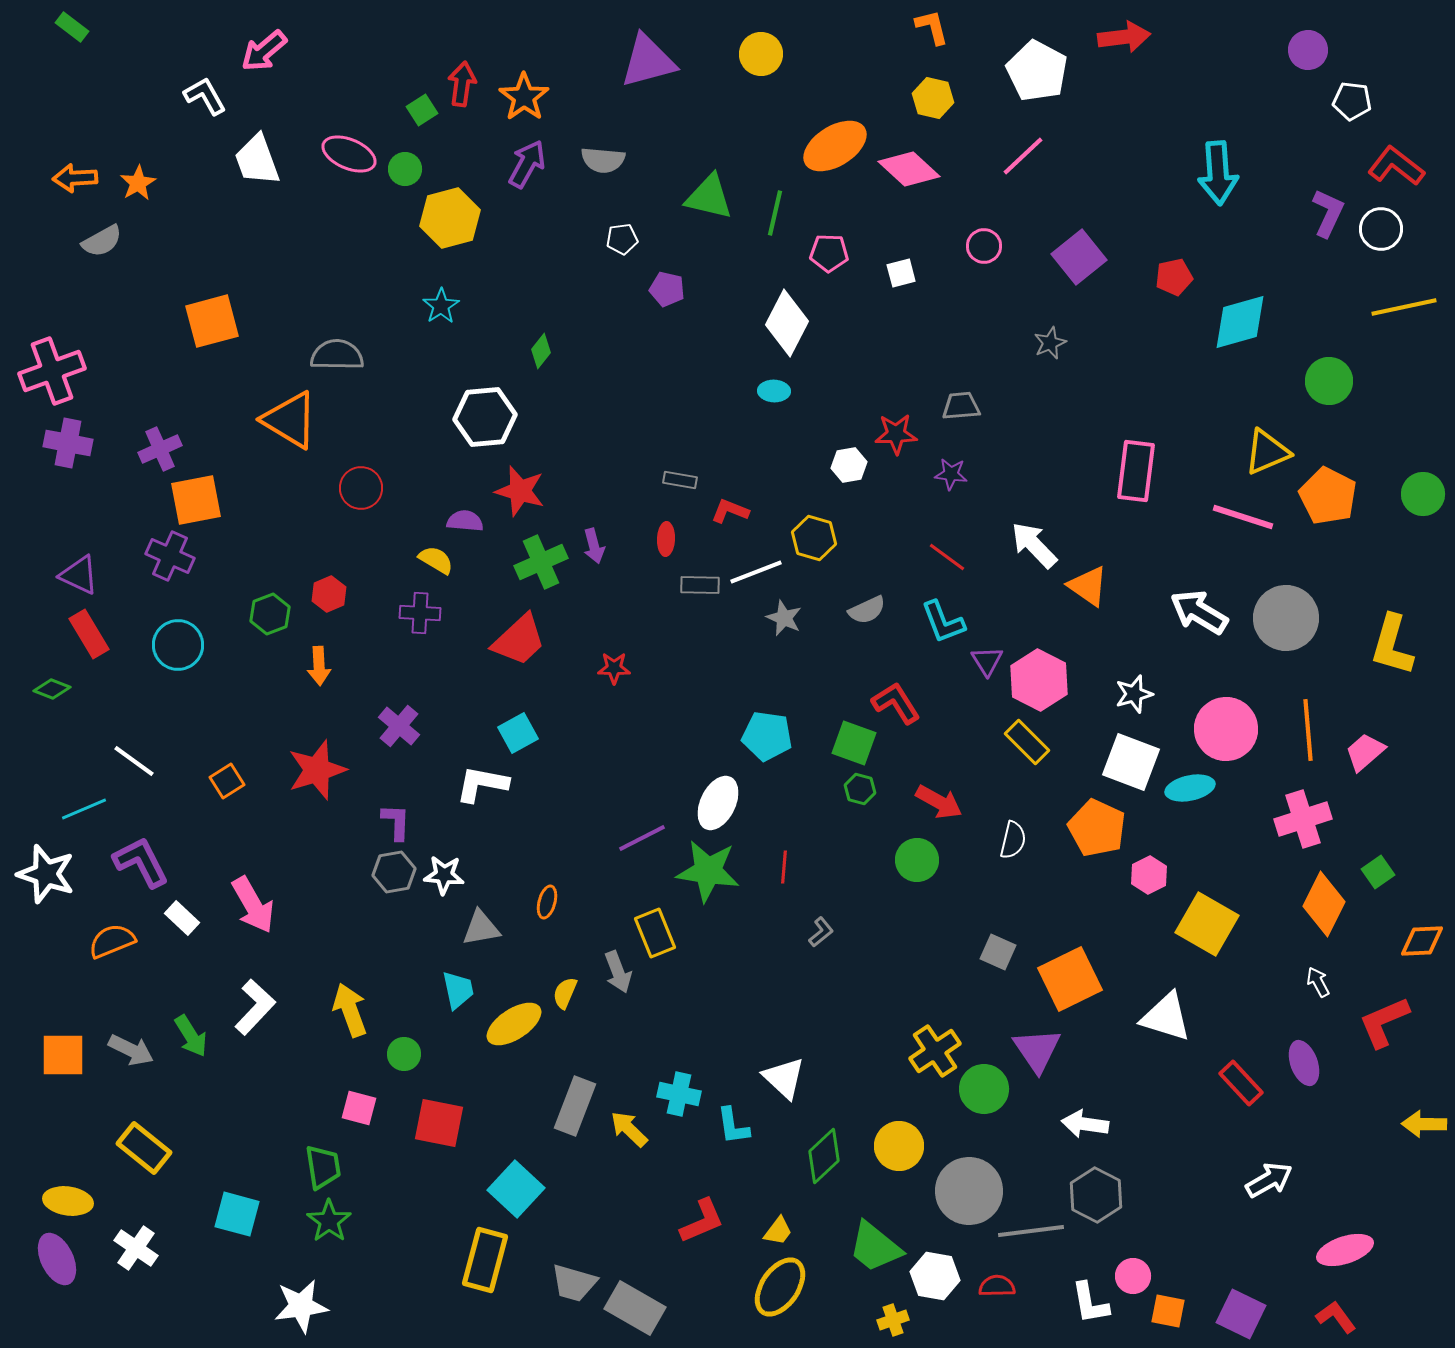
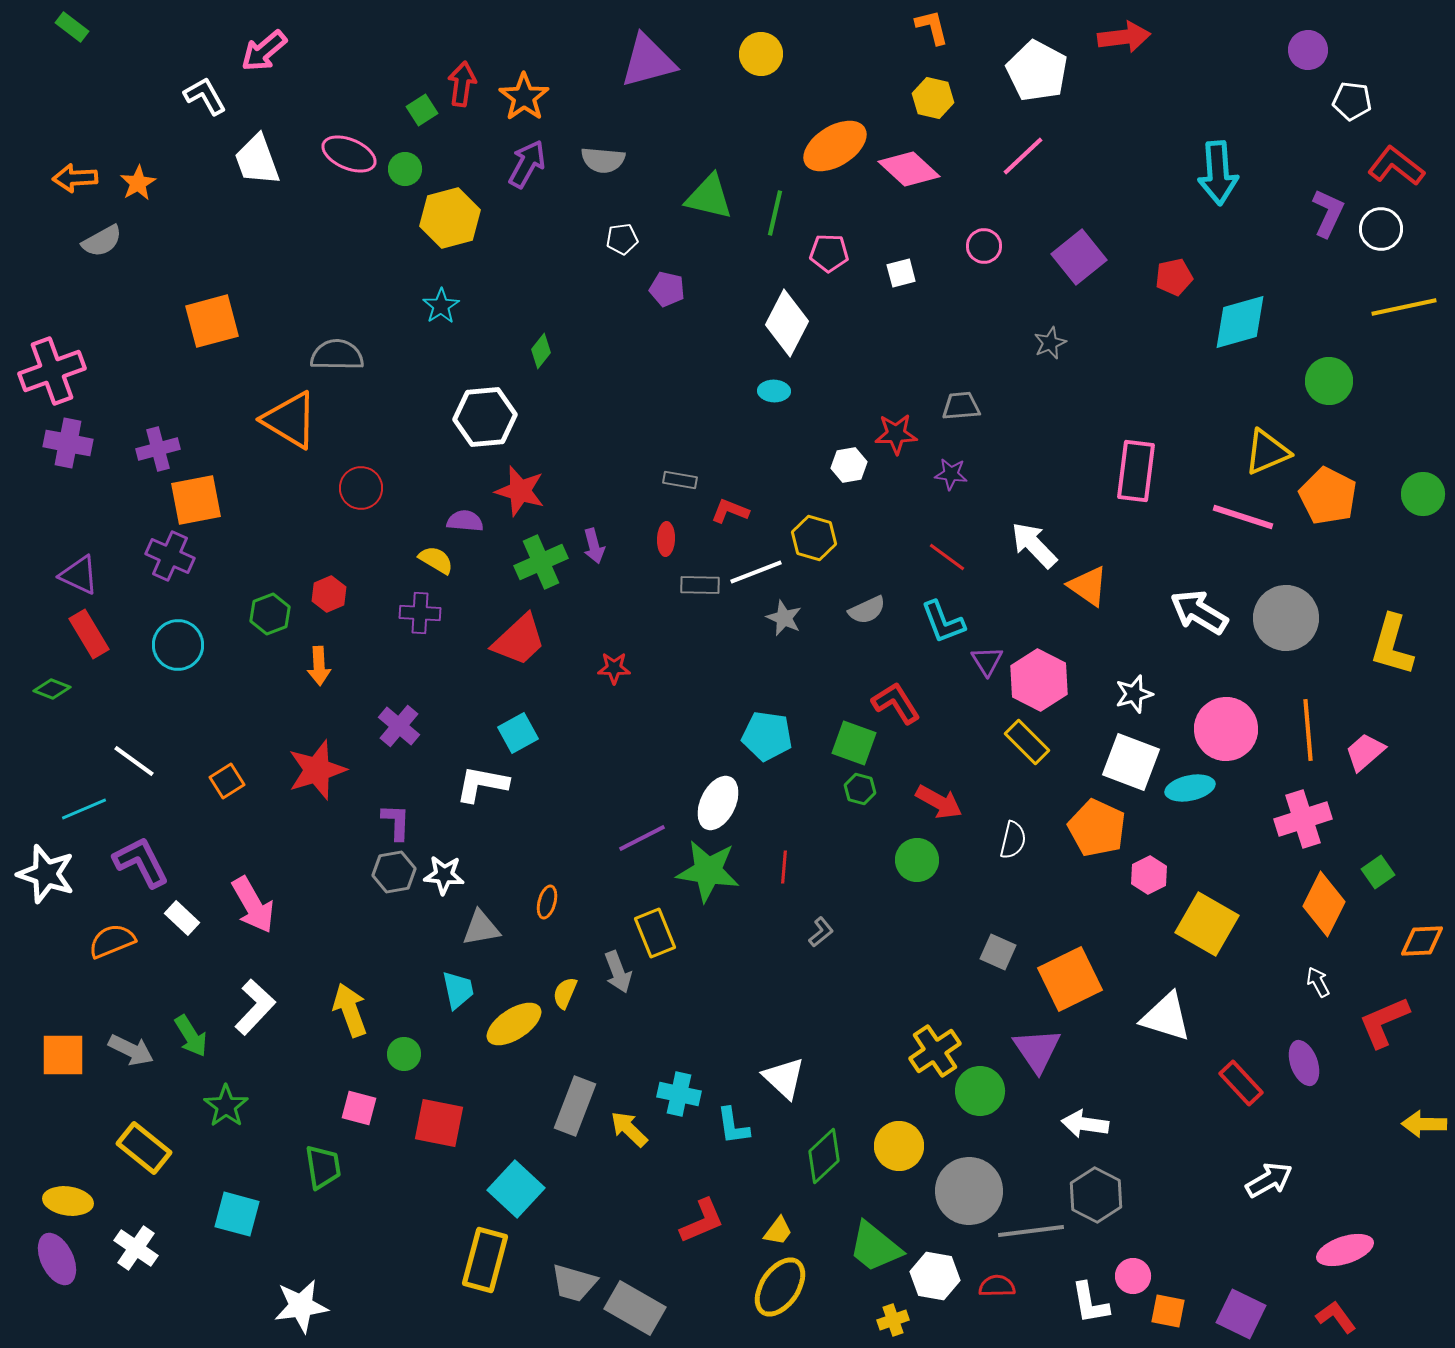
purple cross at (160, 449): moved 2 px left; rotated 9 degrees clockwise
green circle at (984, 1089): moved 4 px left, 2 px down
green star at (329, 1221): moved 103 px left, 115 px up
